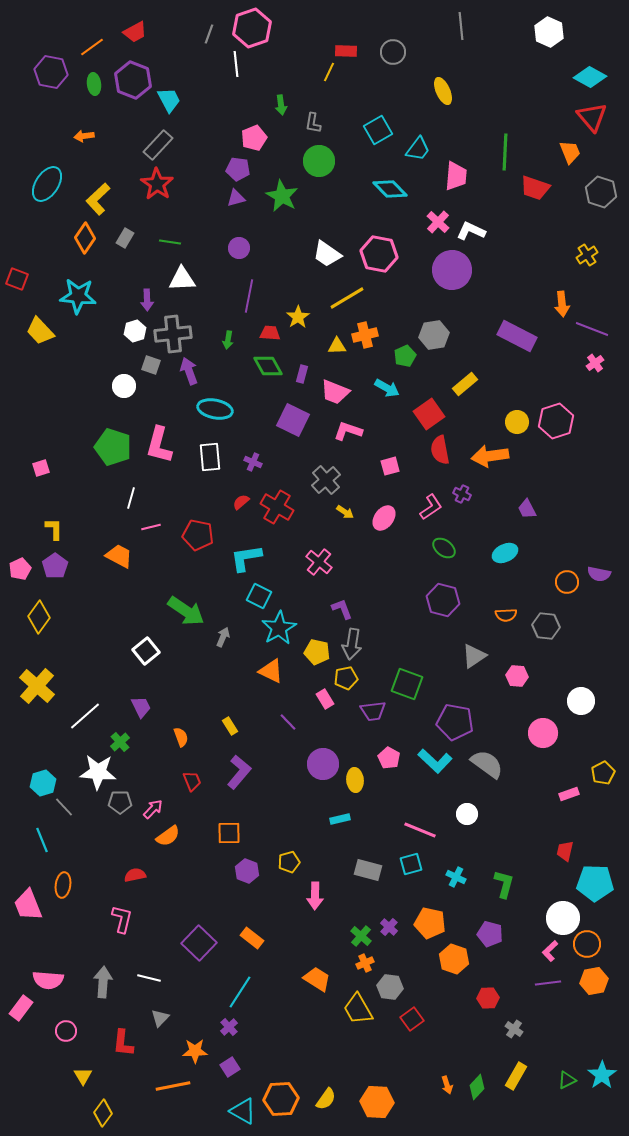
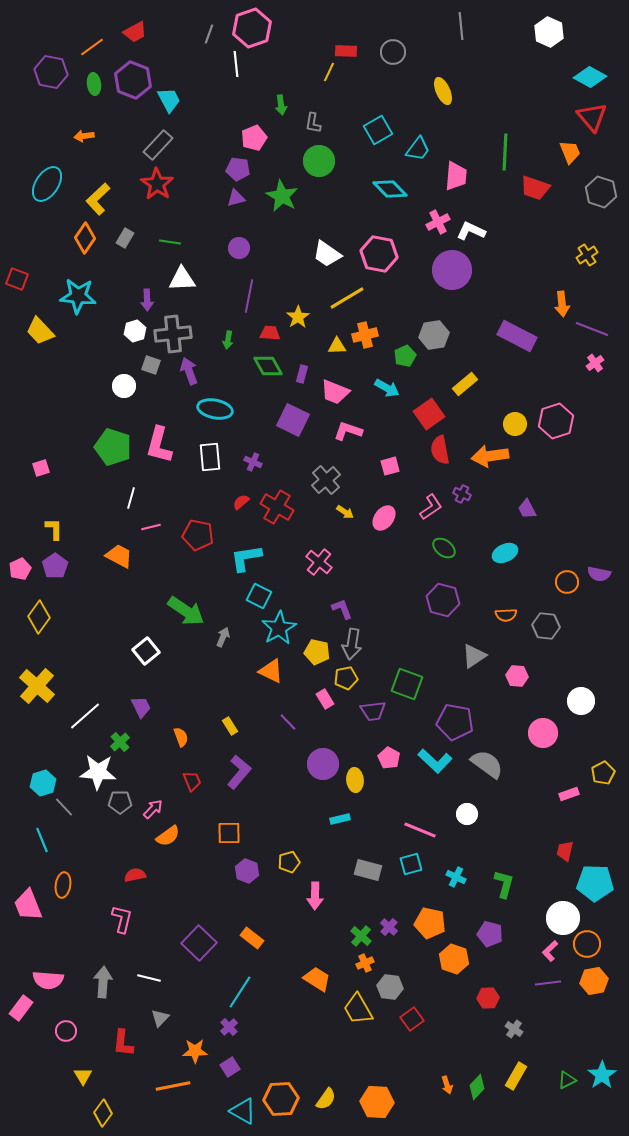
pink cross at (438, 222): rotated 20 degrees clockwise
yellow circle at (517, 422): moved 2 px left, 2 px down
